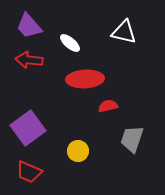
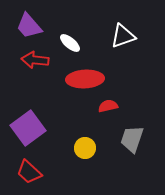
white triangle: moved 1 px left, 4 px down; rotated 32 degrees counterclockwise
red arrow: moved 6 px right
yellow circle: moved 7 px right, 3 px up
red trapezoid: rotated 20 degrees clockwise
